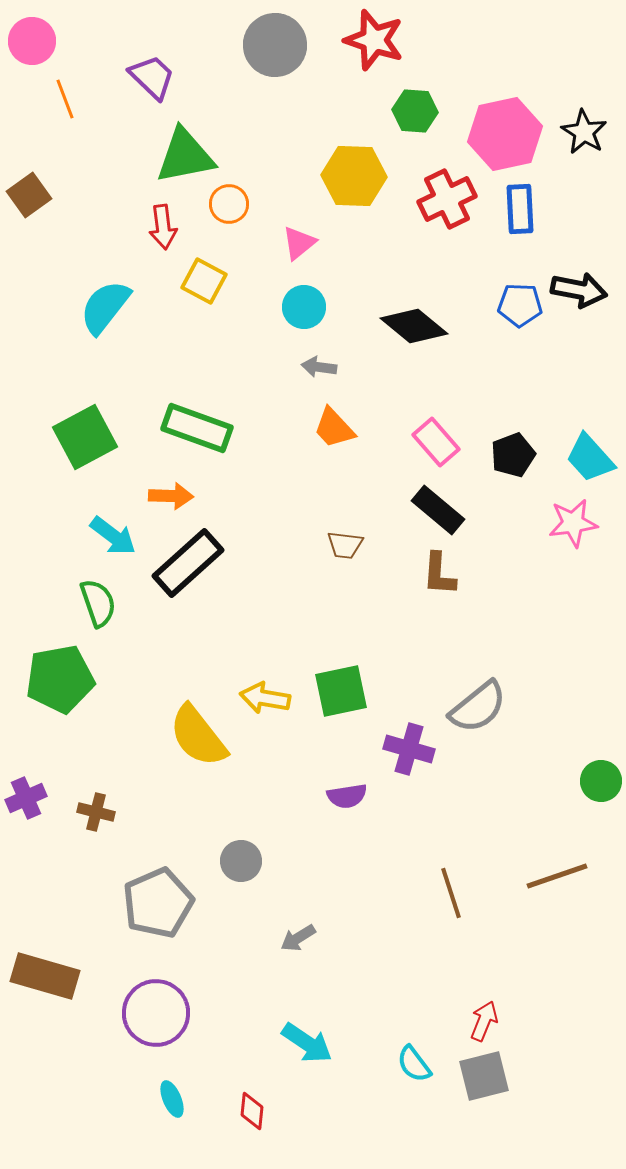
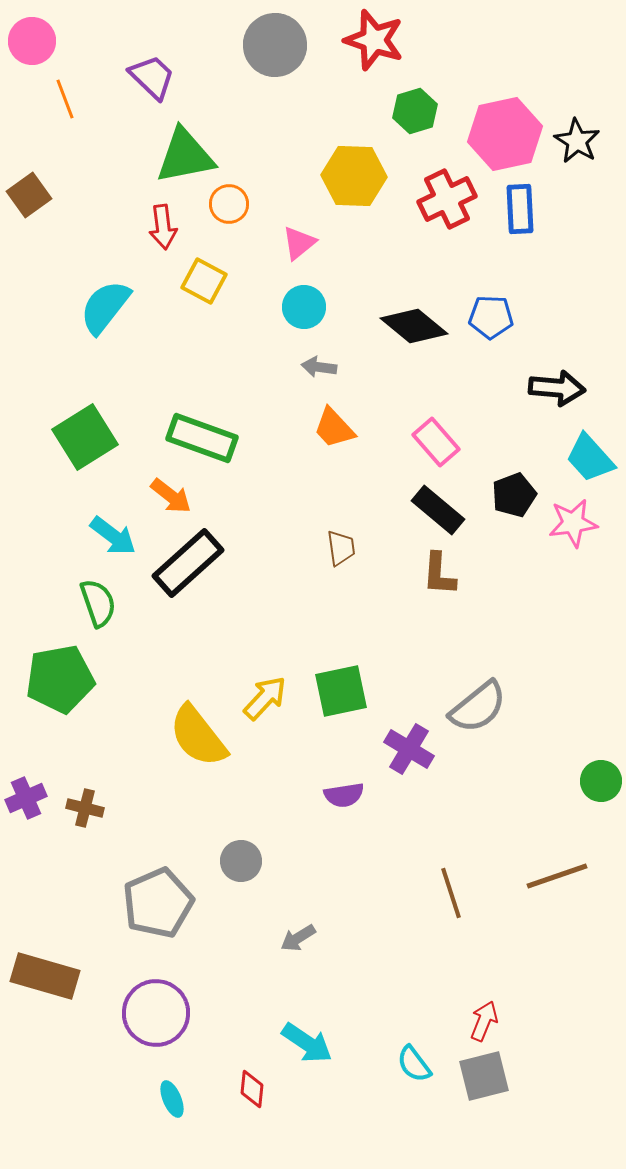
green hexagon at (415, 111): rotated 21 degrees counterclockwise
black star at (584, 132): moved 7 px left, 9 px down
black arrow at (579, 290): moved 22 px left, 98 px down; rotated 6 degrees counterclockwise
blue pentagon at (520, 305): moved 29 px left, 12 px down
green rectangle at (197, 428): moved 5 px right, 10 px down
green square at (85, 437): rotated 4 degrees counterclockwise
black pentagon at (513, 455): moved 1 px right, 40 px down
orange arrow at (171, 496): rotated 36 degrees clockwise
brown trapezoid at (345, 545): moved 4 px left, 3 px down; rotated 105 degrees counterclockwise
yellow arrow at (265, 698): rotated 123 degrees clockwise
purple cross at (409, 749): rotated 15 degrees clockwise
purple semicircle at (347, 796): moved 3 px left, 1 px up
brown cross at (96, 812): moved 11 px left, 4 px up
red diamond at (252, 1111): moved 22 px up
